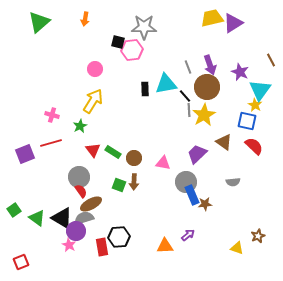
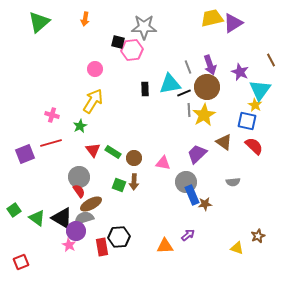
cyan triangle at (166, 84): moved 4 px right
black line at (185, 96): moved 1 px left, 3 px up; rotated 72 degrees counterclockwise
red semicircle at (81, 191): moved 2 px left
